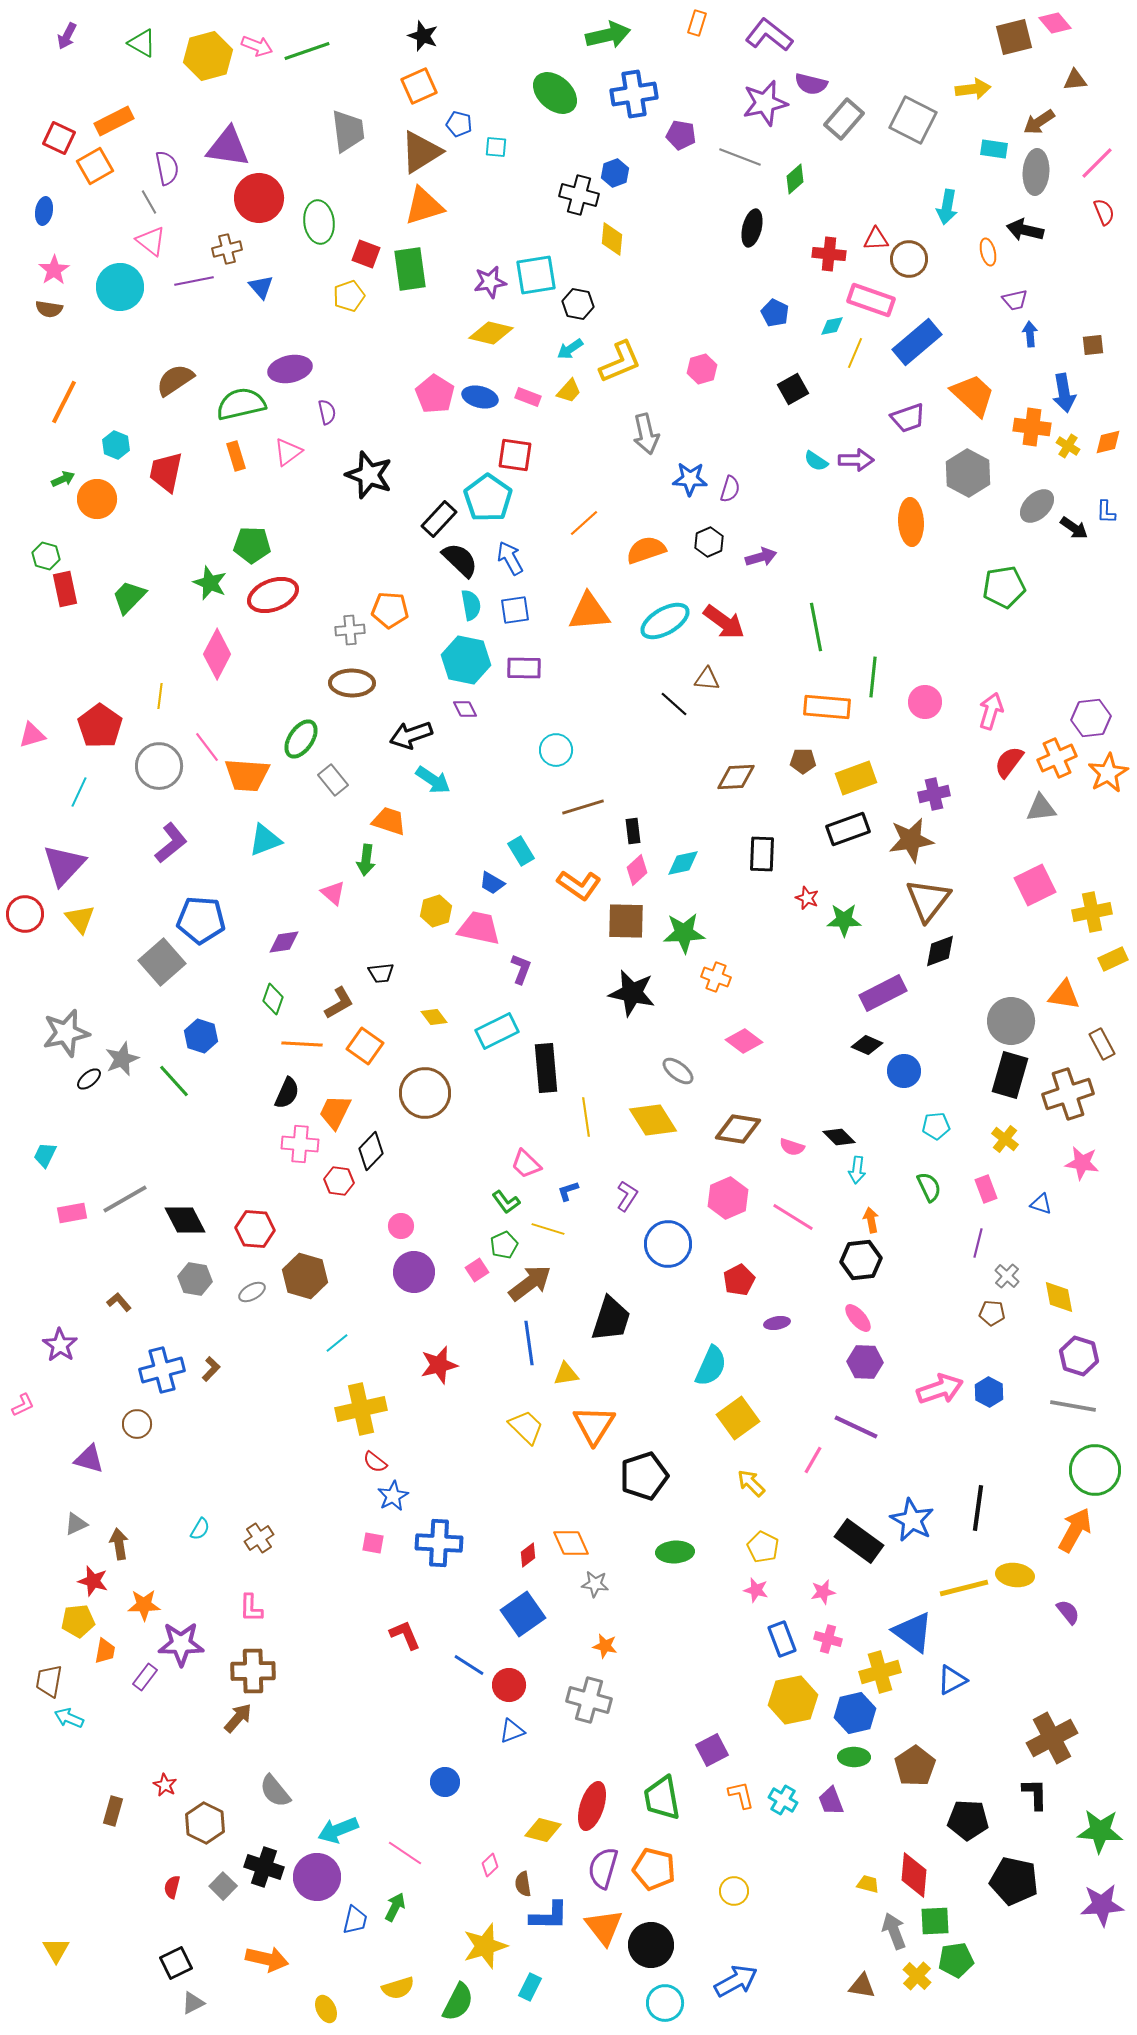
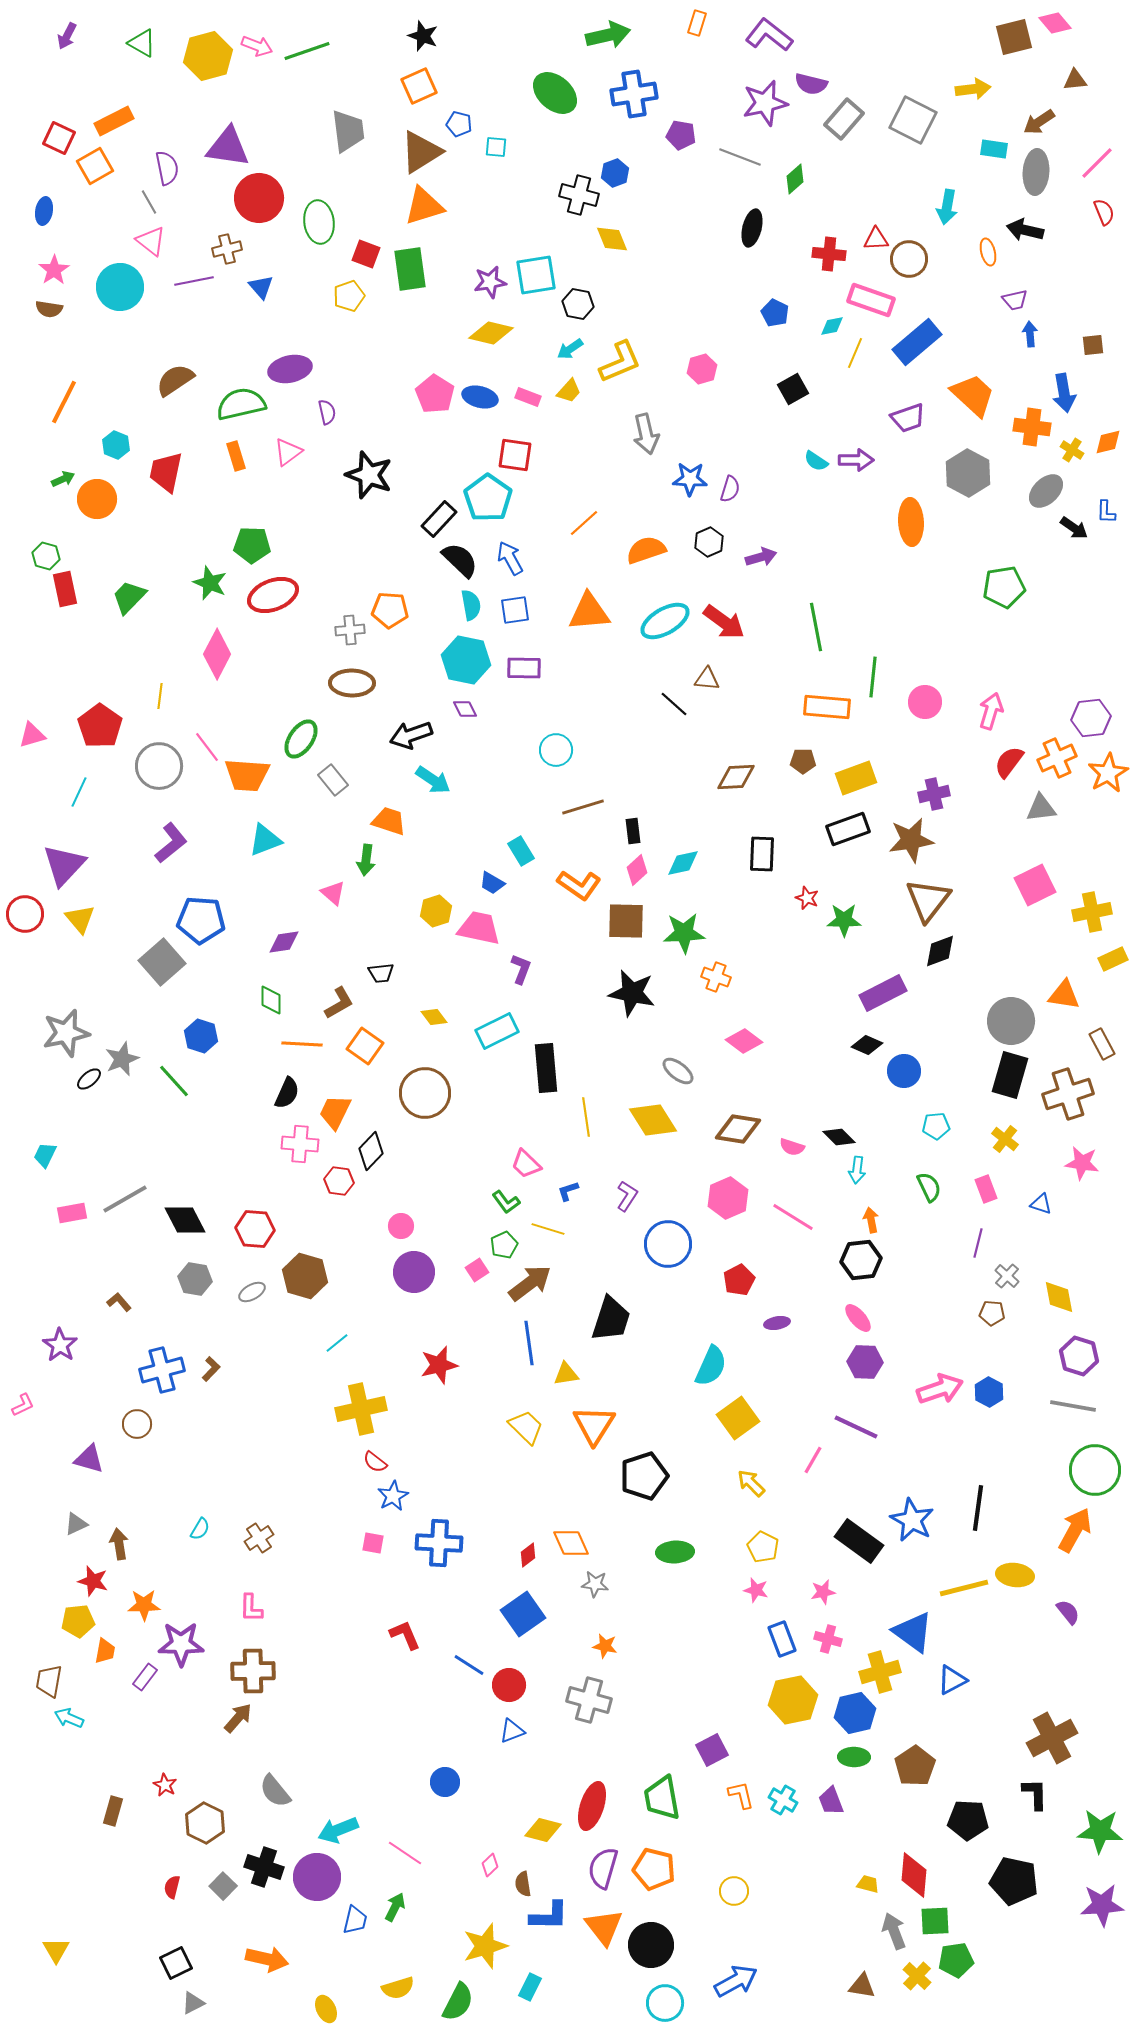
yellow diamond at (612, 239): rotated 28 degrees counterclockwise
yellow cross at (1068, 446): moved 4 px right, 4 px down
gray ellipse at (1037, 506): moved 9 px right, 15 px up
green diamond at (273, 999): moved 2 px left, 1 px down; rotated 20 degrees counterclockwise
